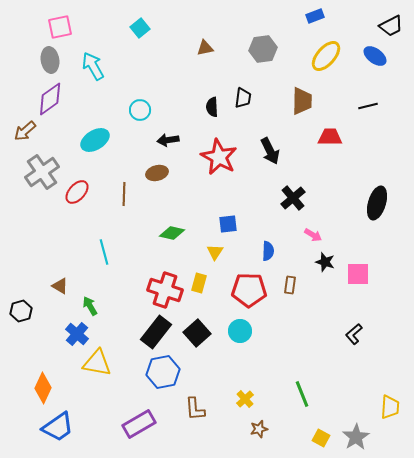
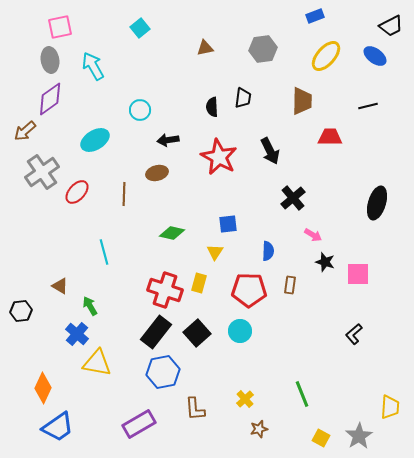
black hexagon at (21, 311): rotated 10 degrees clockwise
gray star at (356, 437): moved 3 px right, 1 px up
